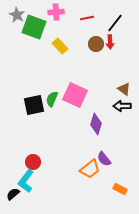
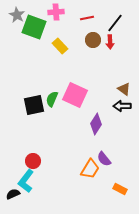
brown circle: moved 3 px left, 4 px up
purple diamond: rotated 15 degrees clockwise
red circle: moved 1 px up
orange trapezoid: rotated 20 degrees counterclockwise
black semicircle: rotated 16 degrees clockwise
